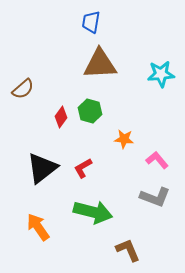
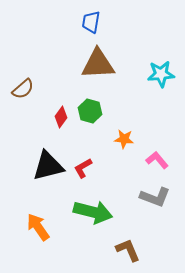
brown triangle: moved 2 px left
black triangle: moved 6 px right, 2 px up; rotated 24 degrees clockwise
